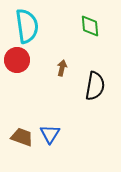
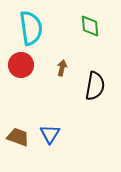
cyan semicircle: moved 4 px right, 2 px down
red circle: moved 4 px right, 5 px down
brown trapezoid: moved 4 px left
